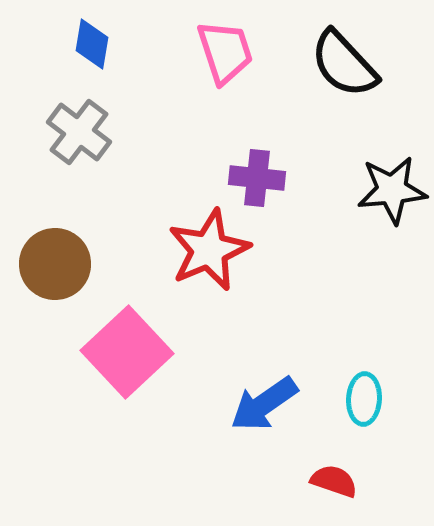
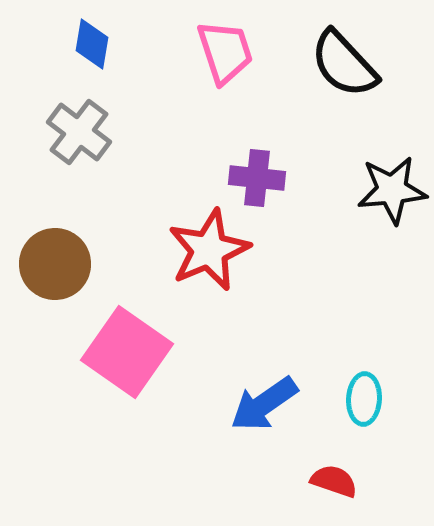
pink square: rotated 12 degrees counterclockwise
